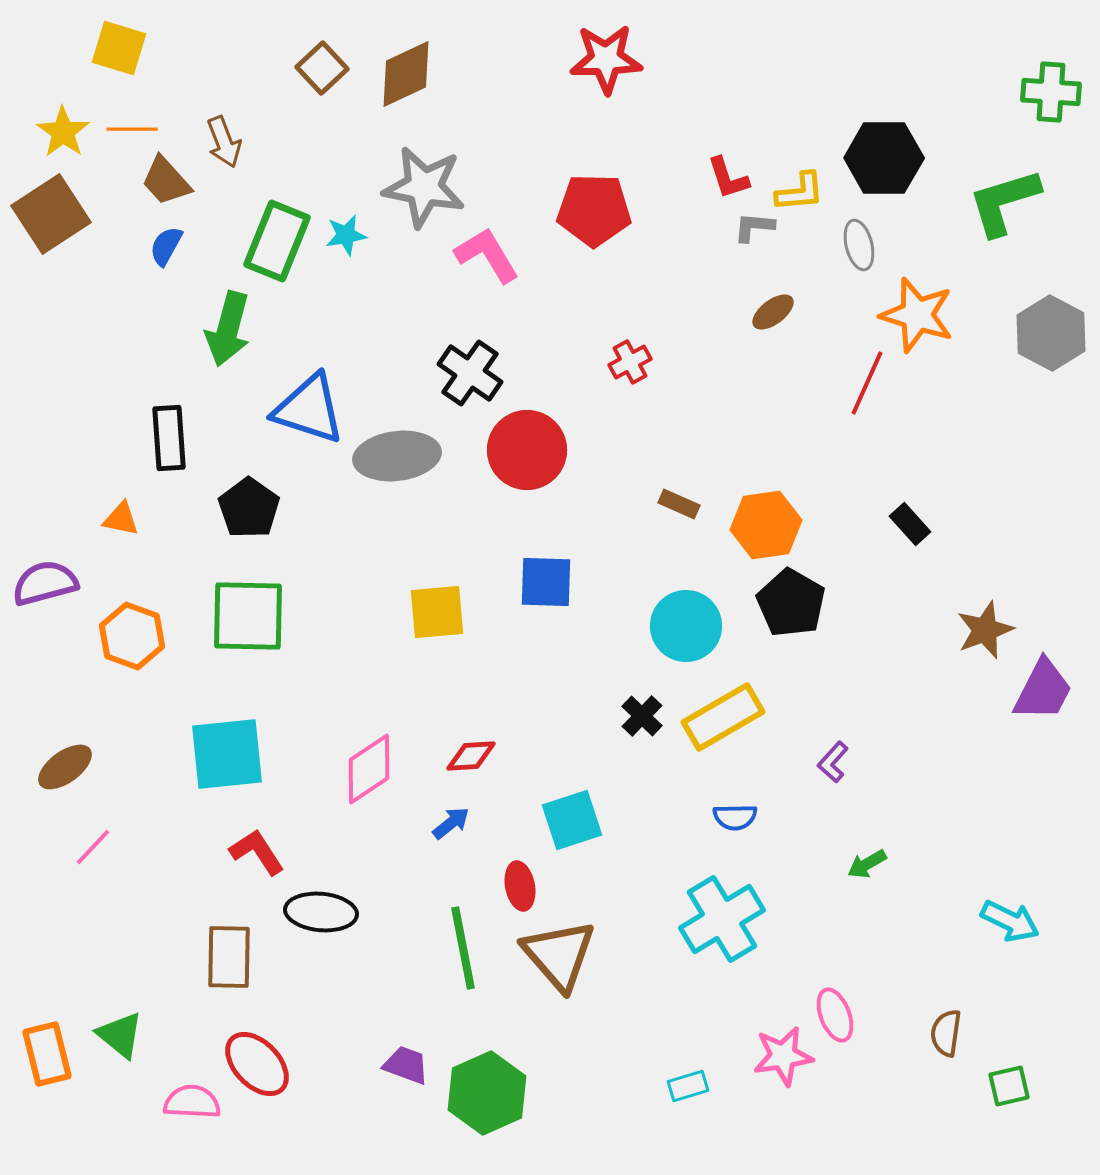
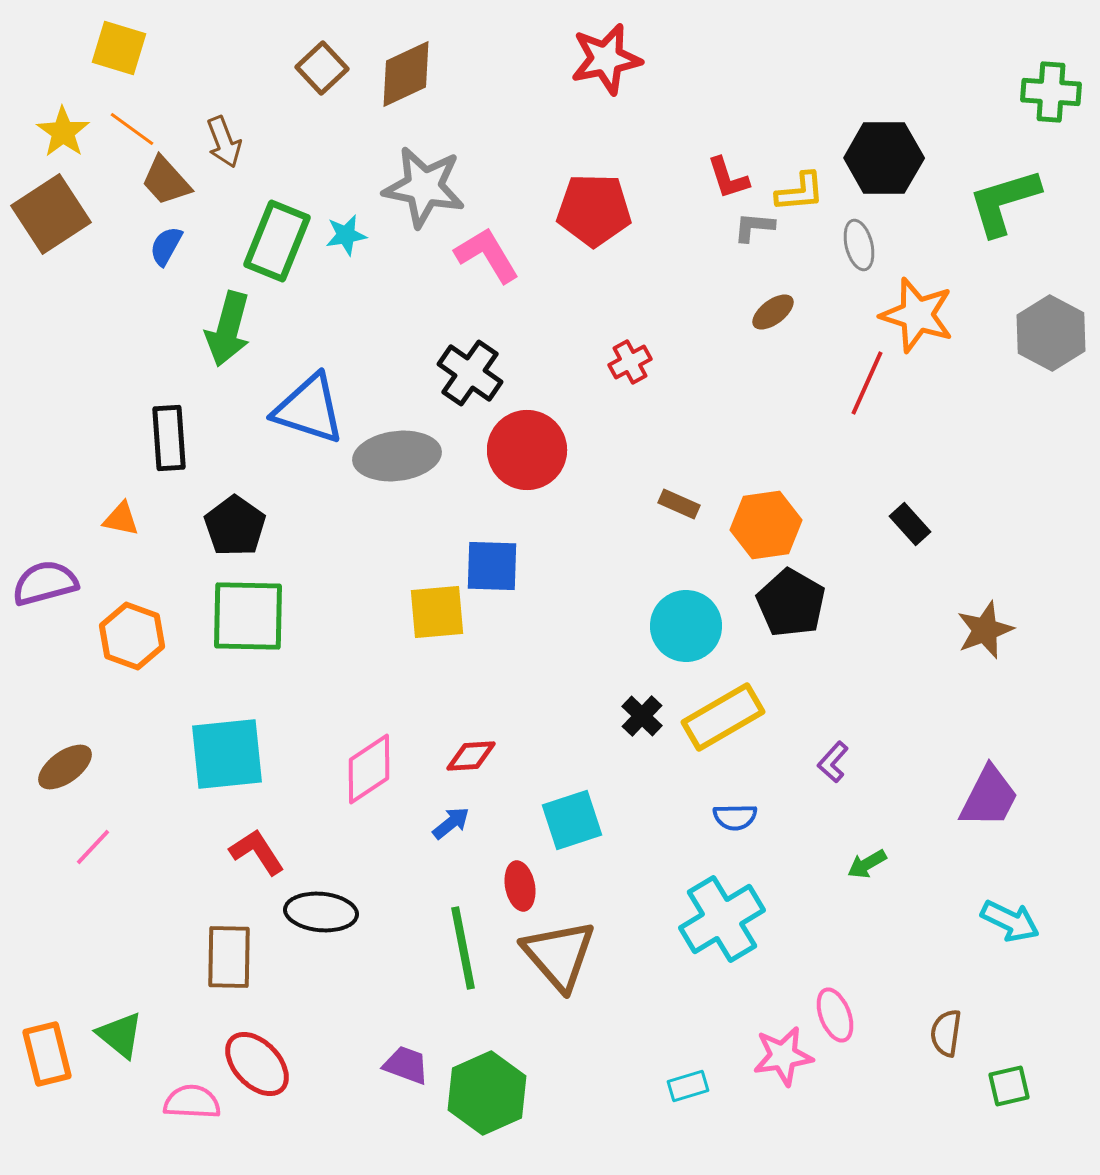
red star at (606, 59): rotated 10 degrees counterclockwise
orange line at (132, 129): rotated 36 degrees clockwise
black pentagon at (249, 508): moved 14 px left, 18 px down
blue square at (546, 582): moved 54 px left, 16 px up
purple trapezoid at (1043, 690): moved 54 px left, 107 px down
